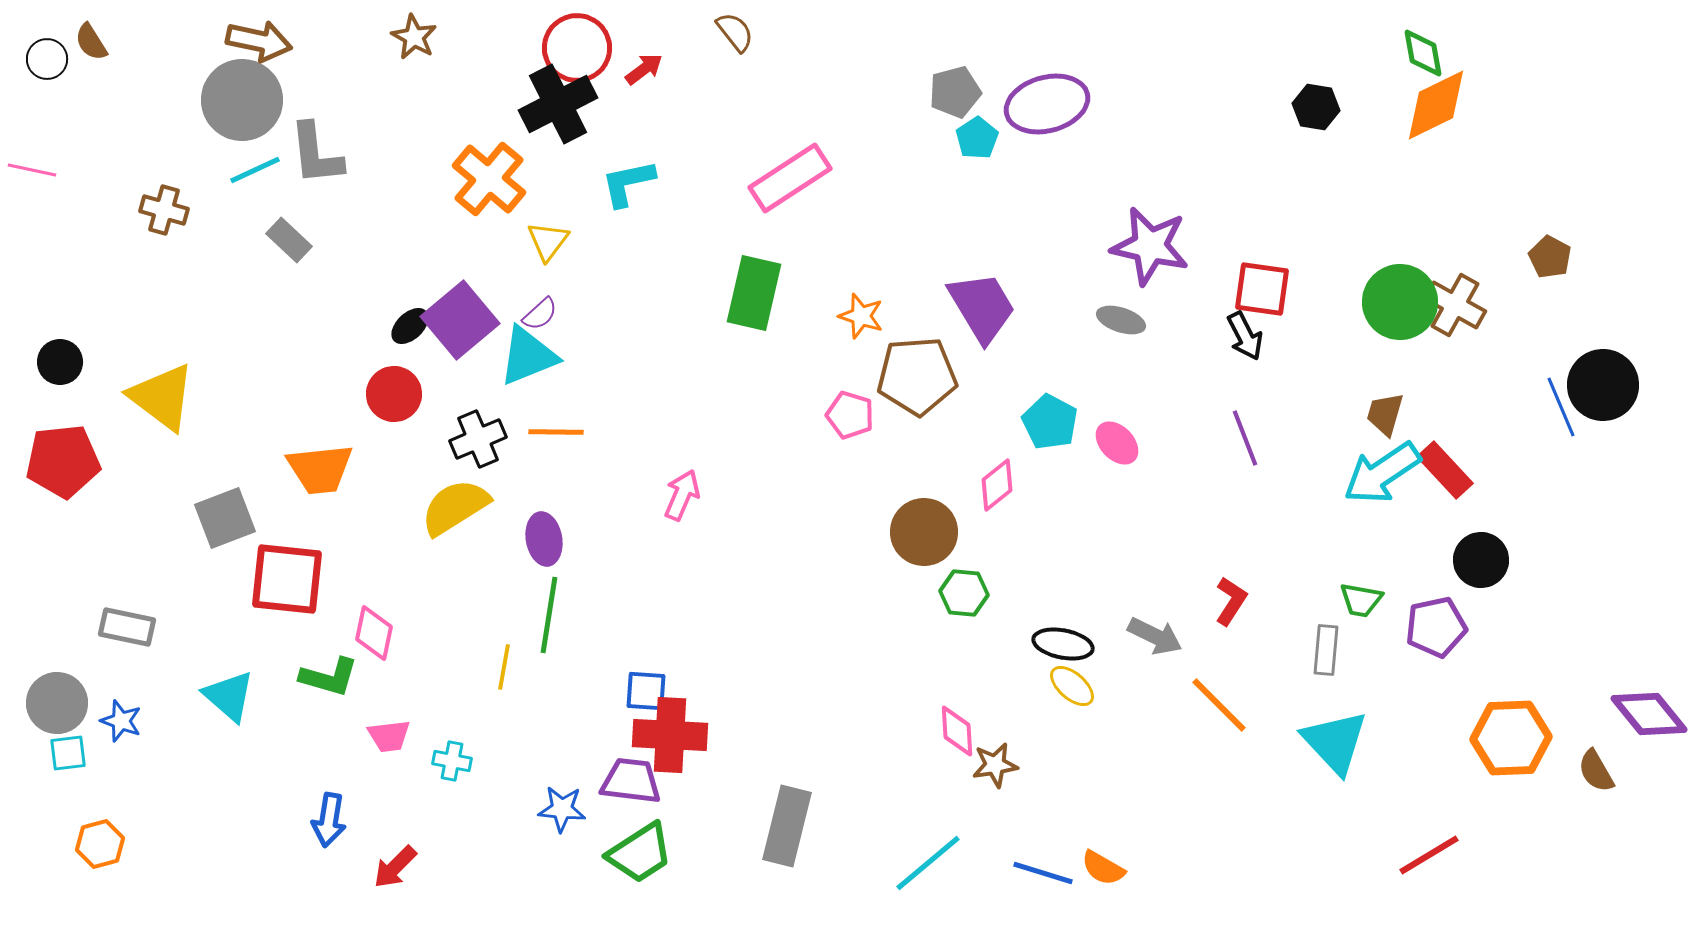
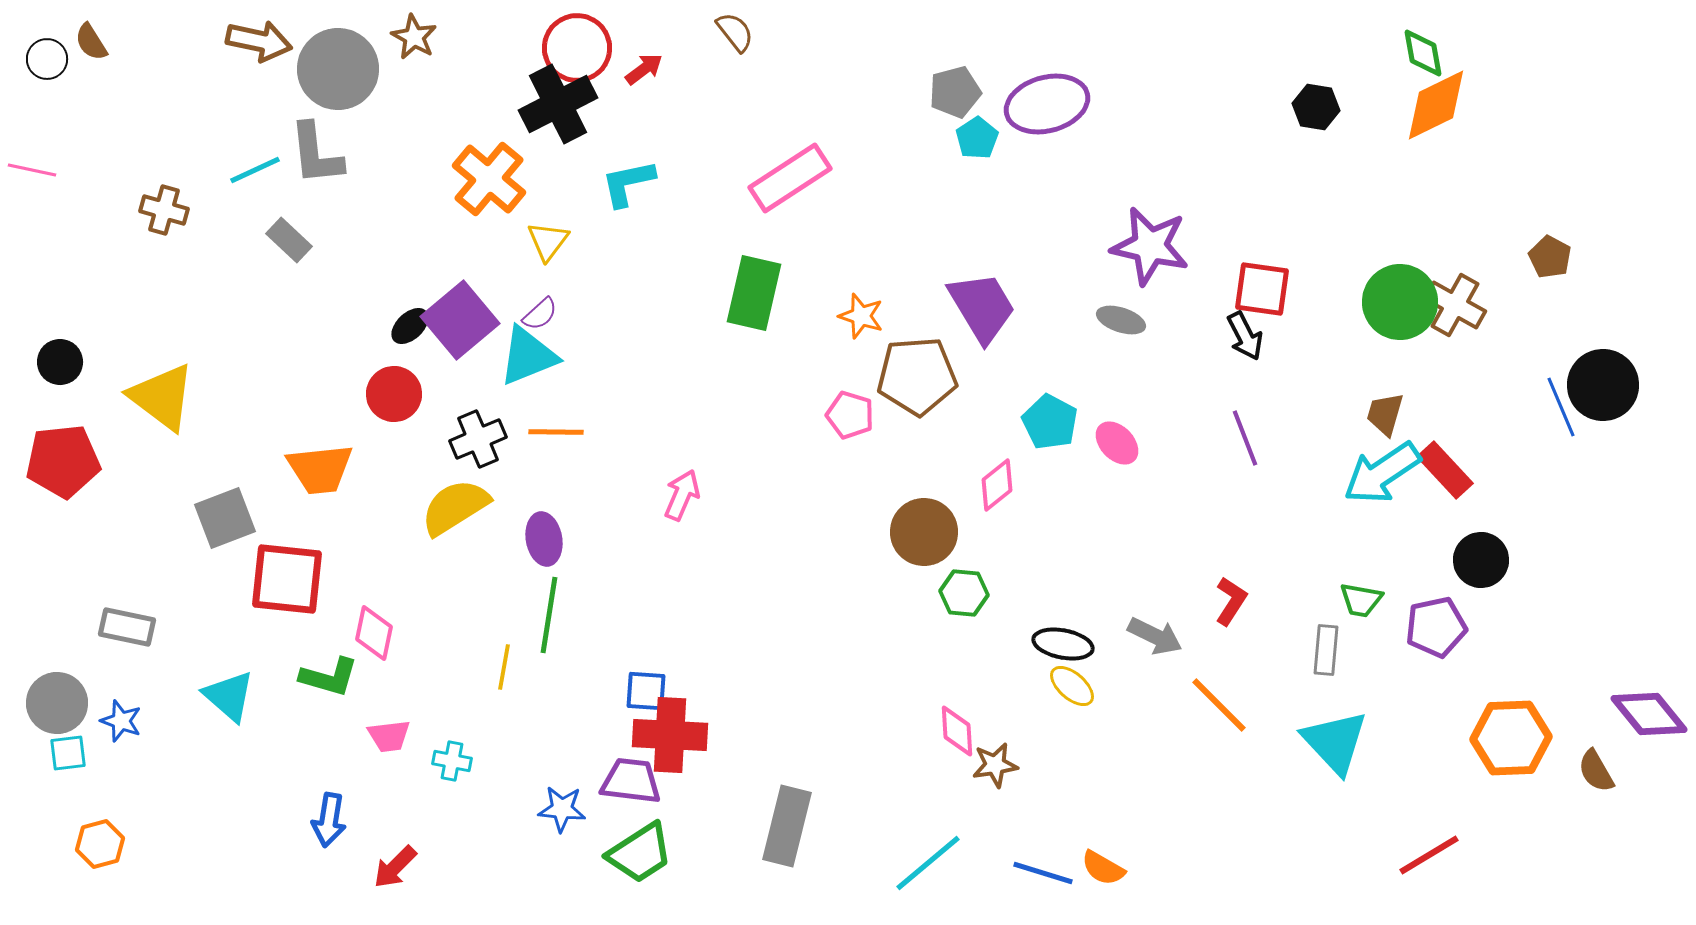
gray circle at (242, 100): moved 96 px right, 31 px up
